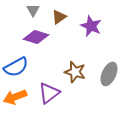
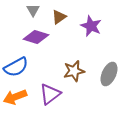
brown star: moved 1 px left, 1 px up; rotated 30 degrees counterclockwise
purple triangle: moved 1 px right, 1 px down
